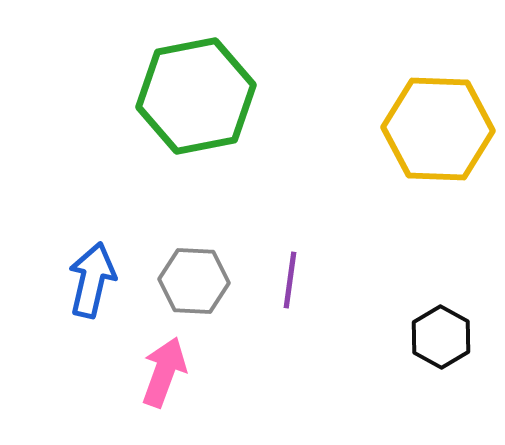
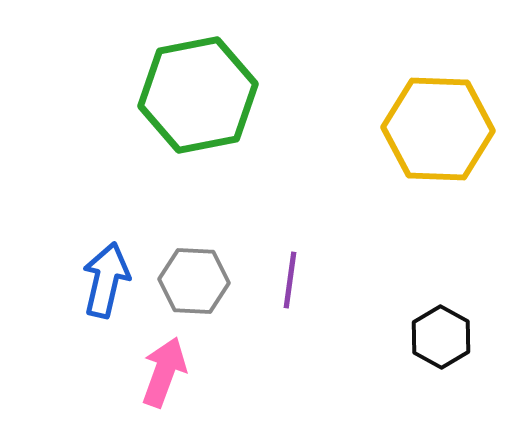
green hexagon: moved 2 px right, 1 px up
blue arrow: moved 14 px right
